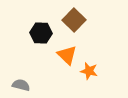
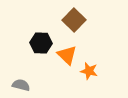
black hexagon: moved 10 px down
